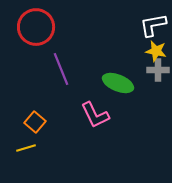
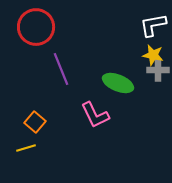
yellow star: moved 3 px left, 4 px down
